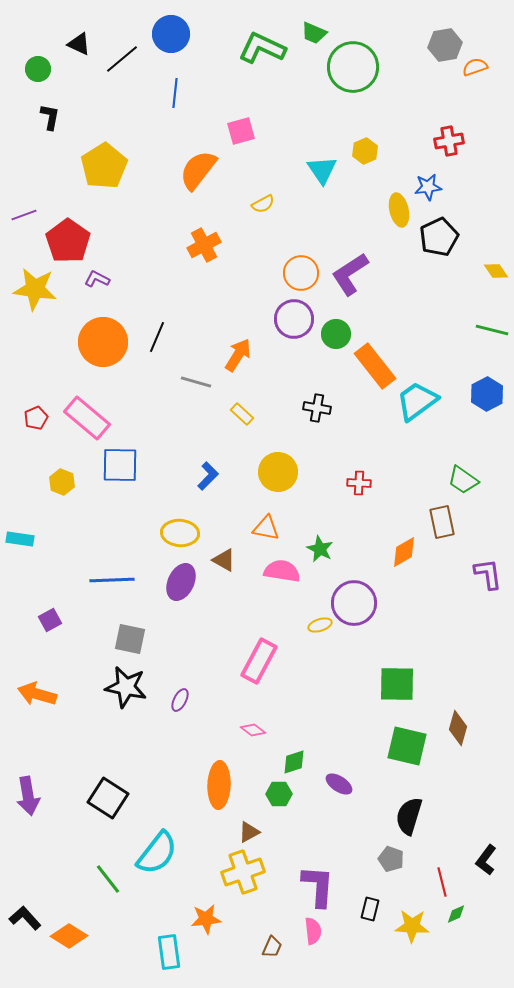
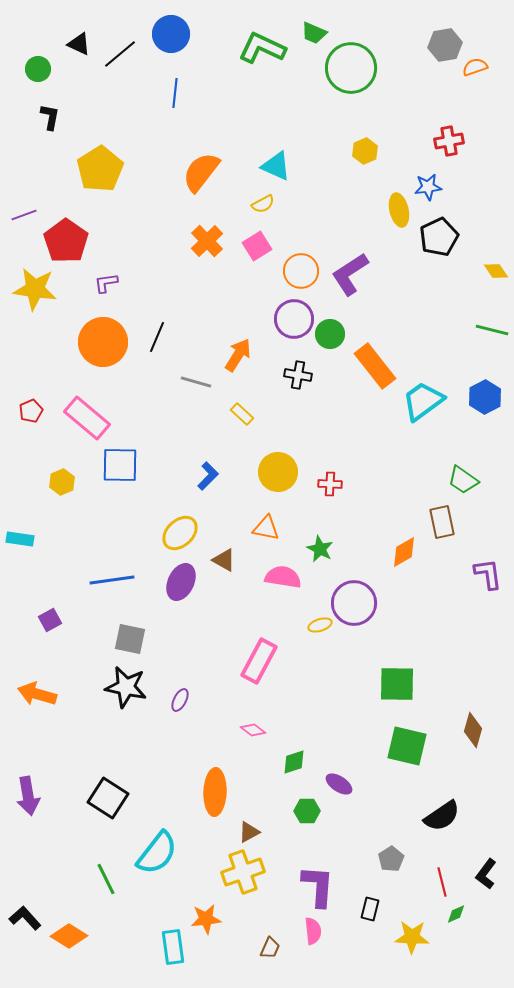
black line at (122, 59): moved 2 px left, 5 px up
green circle at (353, 67): moved 2 px left, 1 px down
pink square at (241, 131): moved 16 px right, 115 px down; rotated 16 degrees counterclockwise
yellow pentagon at (104, 166): moved 4 px left, 3 px down
orange semicircle at (198, 170): moved 3 px right, 2 px down
cyan triangle at (322, 170): moved 46 px left, 4 px up; rotated 32 degrees counterclockwise
red pentagon at (68, 241): moved 2 px left
orange cross at (204, 245): moved 3 px right, 4 px up; rotated 16 degrees counterclockwise
orange circle at (301, 273): moved 2 px up
purple L-shape at (97, 279): moved 9 px right, 4 px down; rotated 35 degrees counterclockwise
green circle at (336, 334): moved 6 px left
blue hexagon at (487, 394): moved 2 px left, 3 px down
cyan trapezoid at (417, 401): moved 6 px right
black cross at (317, 408): moved 19 px left, 33 px up
red pentagon at (36, 418): moved 5 px left, 7 px up
yellow hexagon at (62, 482): rotated 15 degrees clockwise
red cross at (359, 483): moved 29 px left, 1 px down
yellow ellipse at (180, 533): rotated 48 degrees counterclockwise
pink semicircle at (282, 571): moved 1 px right, 6 px down
blue line at (112, 580): rotated 6 degrees counterclockwise
brown diamond at (458, 728): moved 15 px right, 2 px down
orange ellipse at (219, 785): moved 4 px left, 7 px down
green hexagon at (279, 794): moved 28 px right, 17 px down
black semicircle at (409, 816): moved 33 px right; rotated 141 degrees counterclockwise
gray pentagon at (391, 859): rotated 20 degrees clockwise
black L-shape at (486, 860): moved 14 px down
green line at (108, 879): moved 2 px left; rotated 12 degrees clockwise
yellow star at (412, 926): moved 11 px down
brown trapezoid at (272, 947): moved 2 px left, 1 px down
cyan rectangle at (169, 952): moved 4 px right, 5 px up
